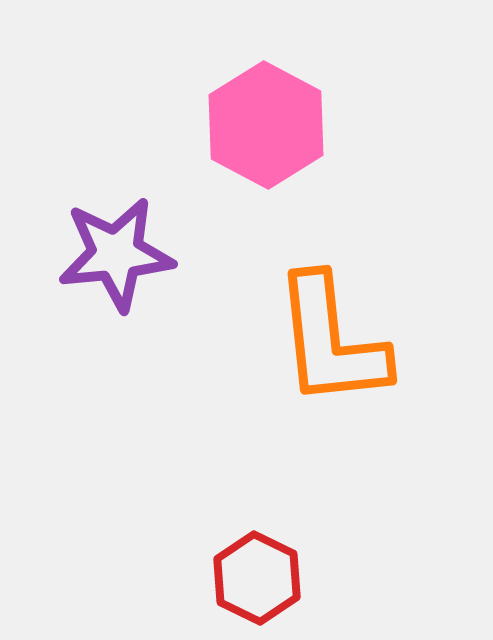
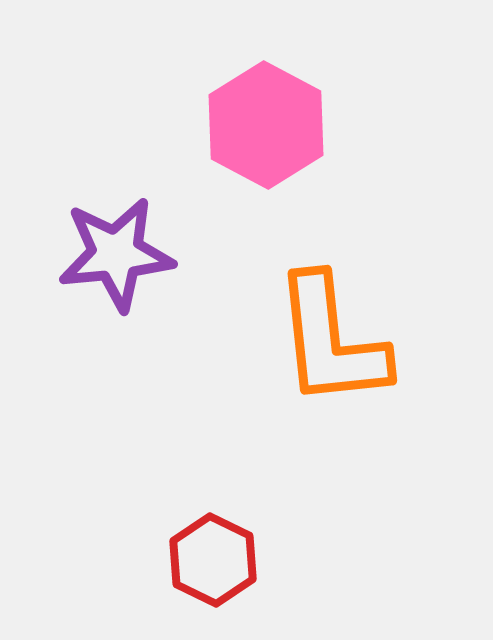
red hexagon: moved 44 px left, 18 px up
